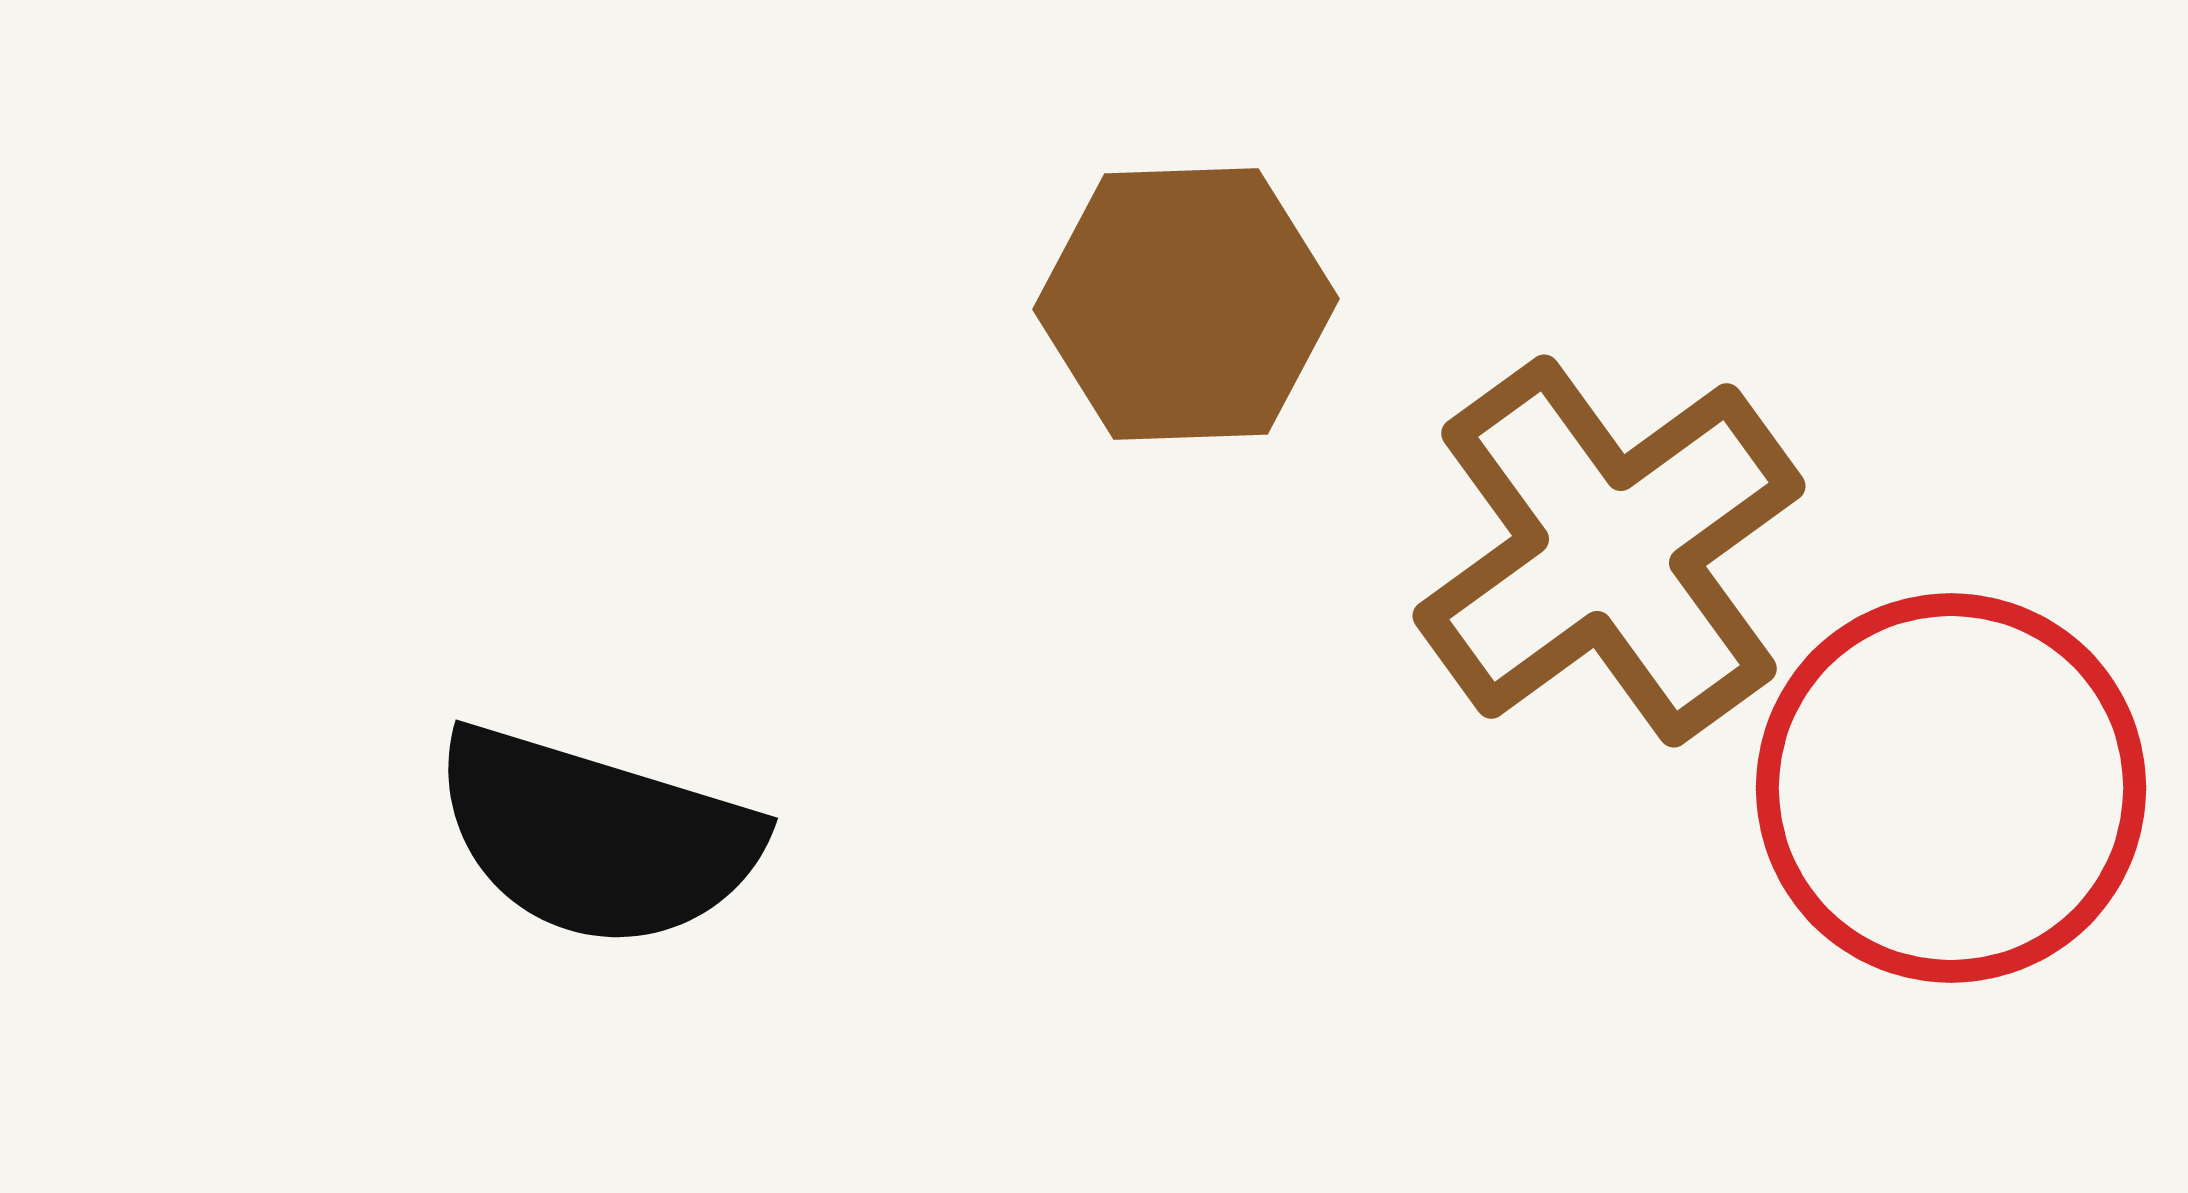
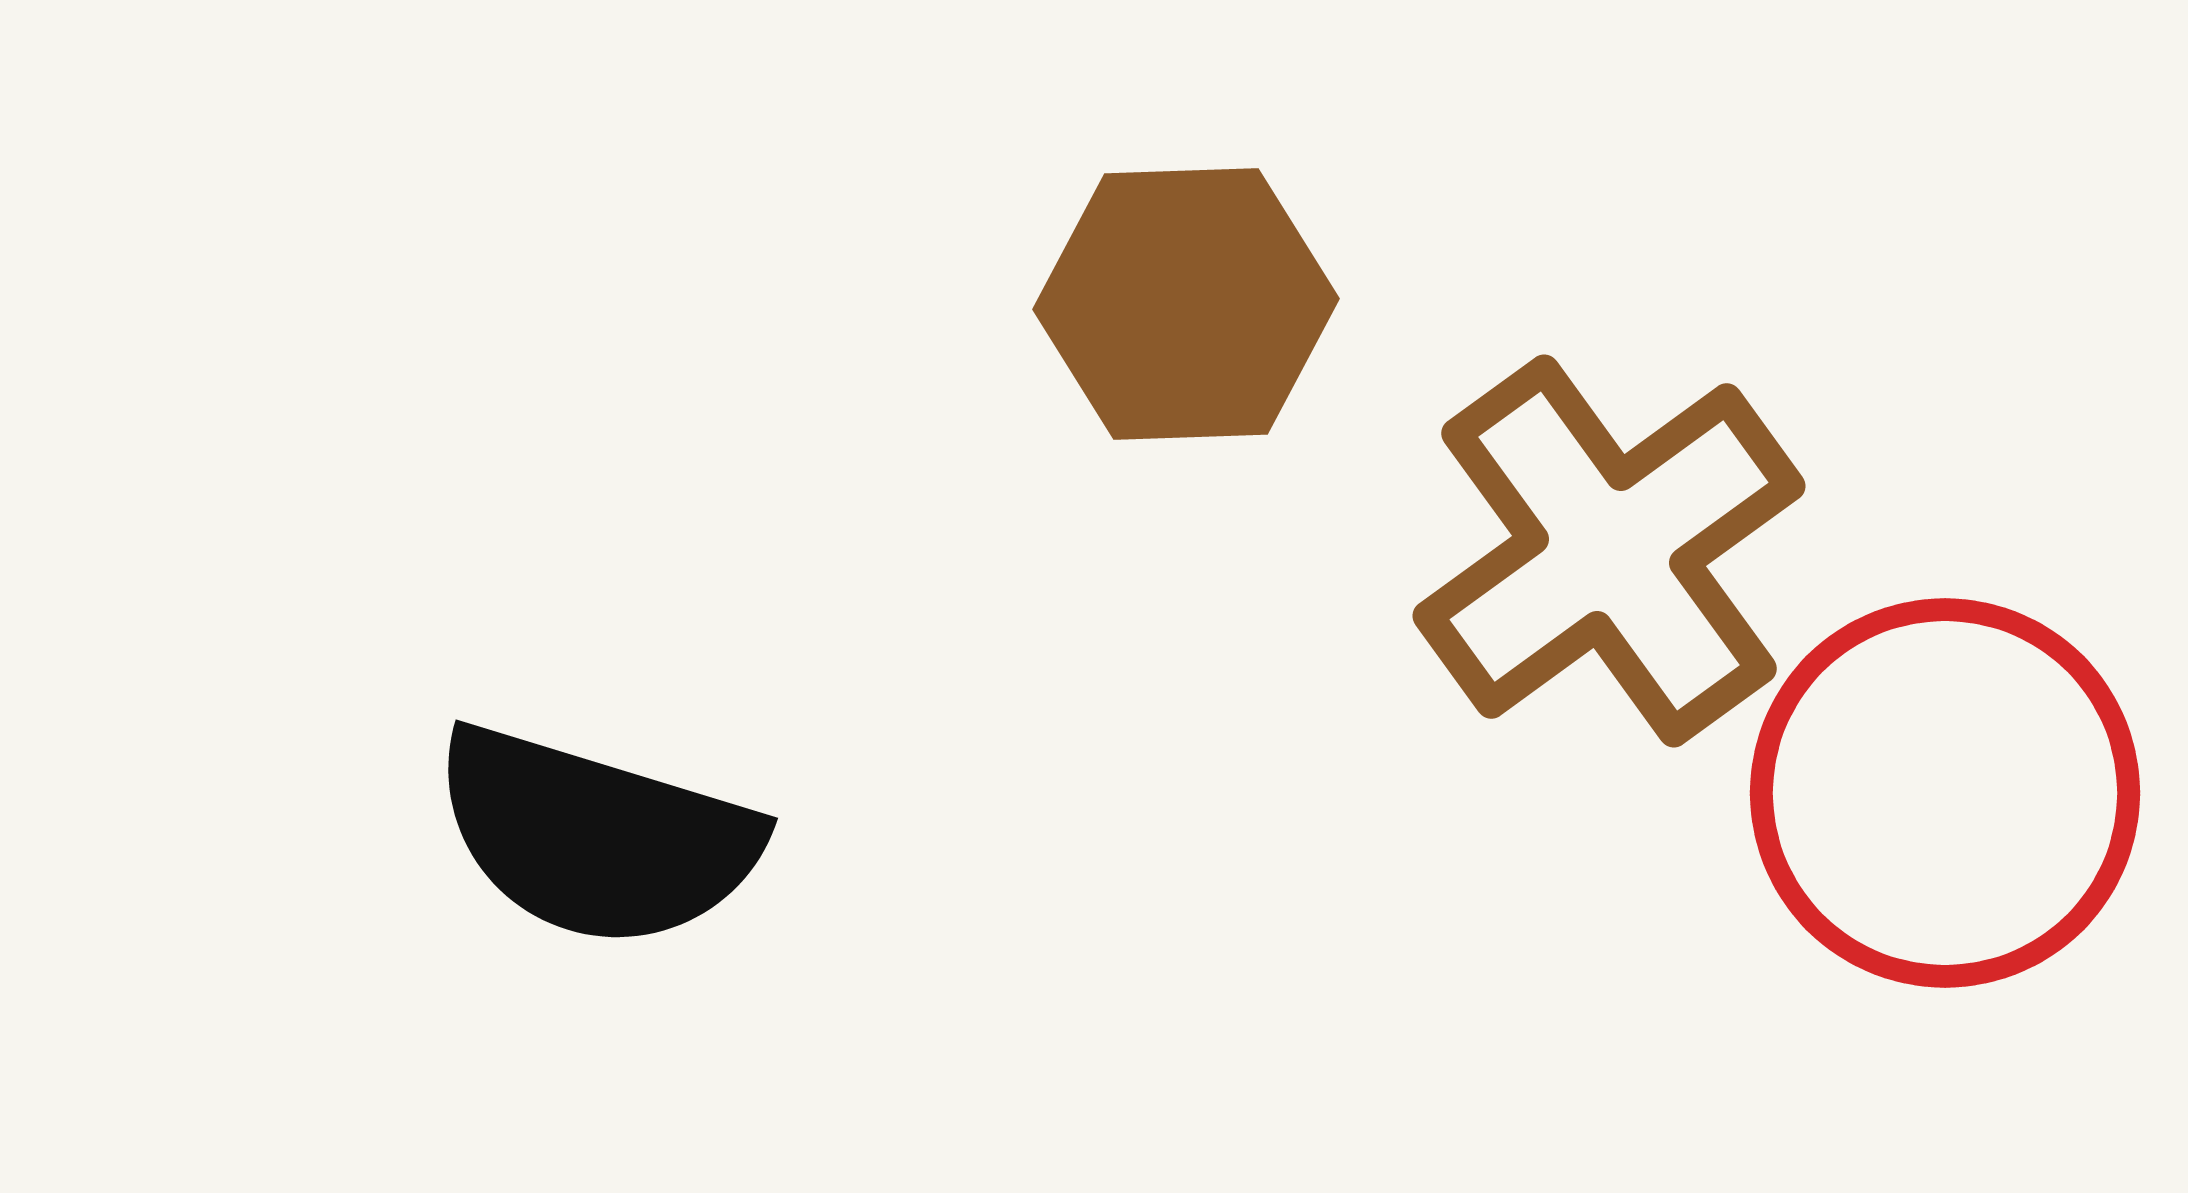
red circle: moved 6 px left, 5 px down
